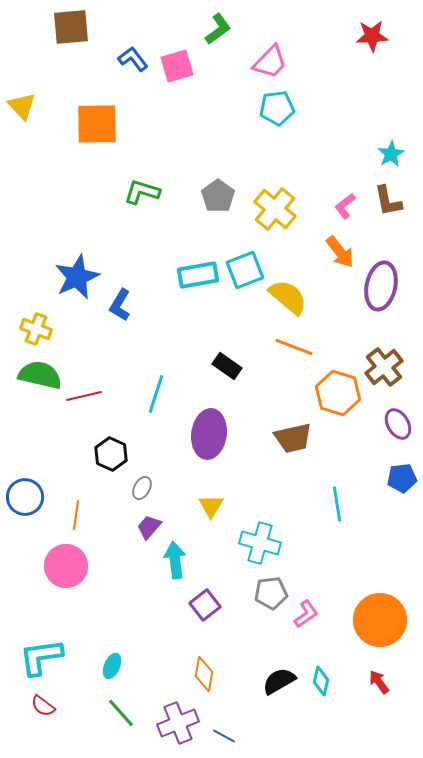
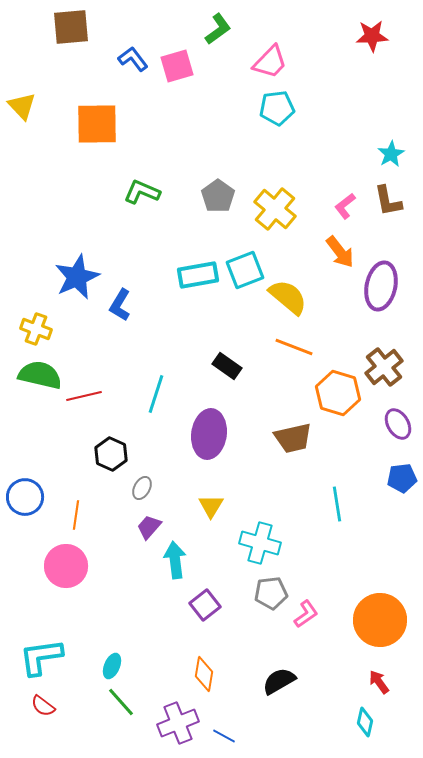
green L-shape at (142, 192): rotated 6 degrees clockwise
cyan diamond at (321, 681): moved 44 px right, 41 px down
green line at (121, 713): moved 11 px up
